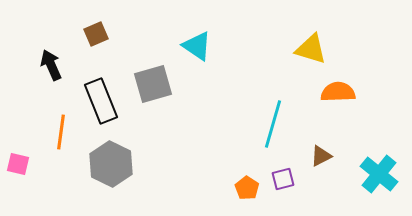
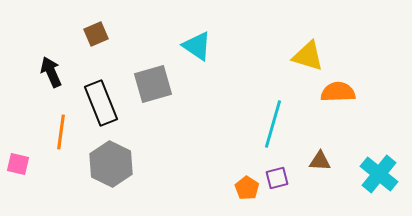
yellow triangle: moved 3 px left, 7 px down
black arrow: moved 7 px down
black rectangle: moved 2 px down
brown triangle: moved 1 px left, 5 px down; rotated 30 degrees clockwise
purple square: moved 6 px left, 1 px up
